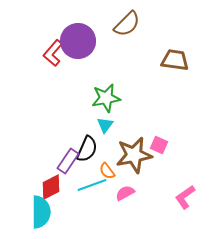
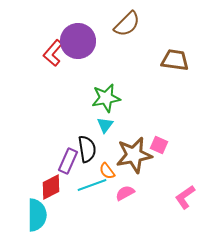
black semicircle: rotated 32 degrees counterclockwise
purple rectangle: rotated 10 degrees counterclockwise
cyan semicircle: moved 4 px left, 3 px down
